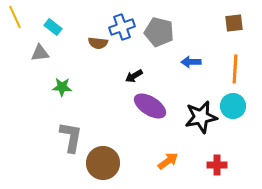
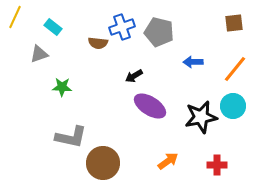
yellow line: rotated 50 degrees clockwise
gray triangle: moved 1 px left, 1 px down; rotated 12 degrees counterclockwise
blue arrow: moved 2 px right
orange line: rotated 36 degrees clockwise
gray L-shape: rotated 92 degrees clockwise
